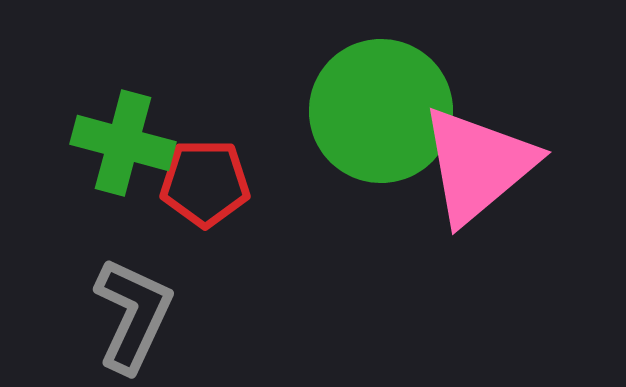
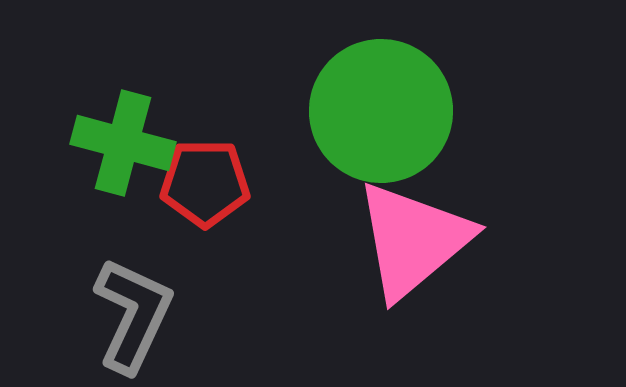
pink triangle: moved 65 px left, 75 px down
